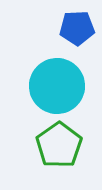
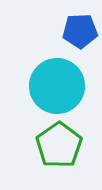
blue pentagon: moved 3 px right, 3 px down
